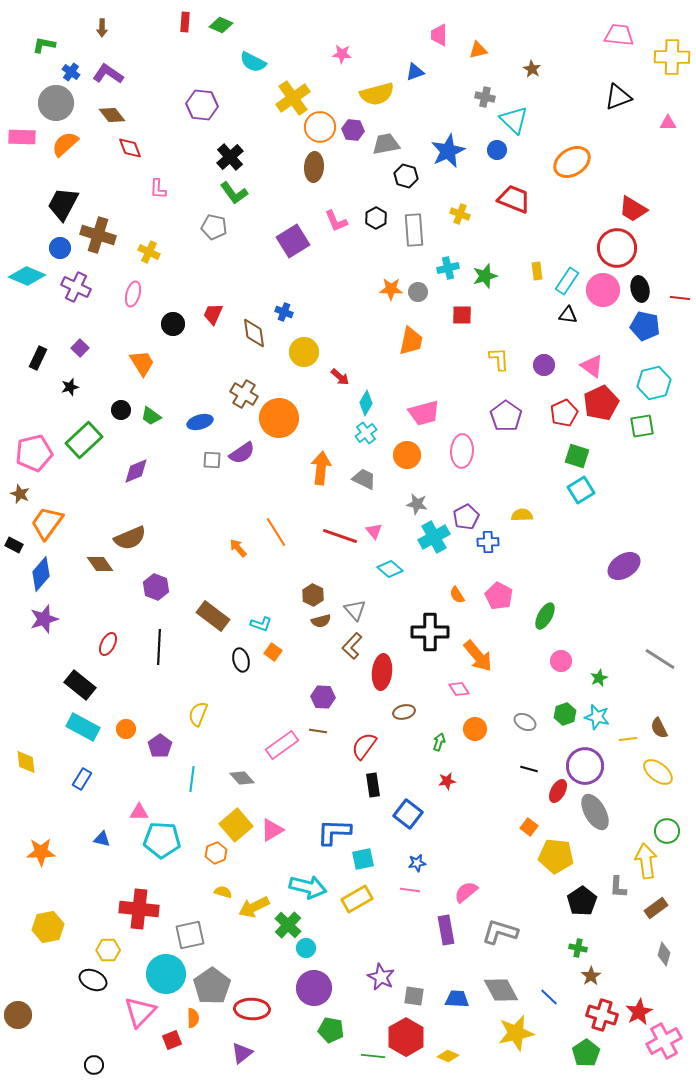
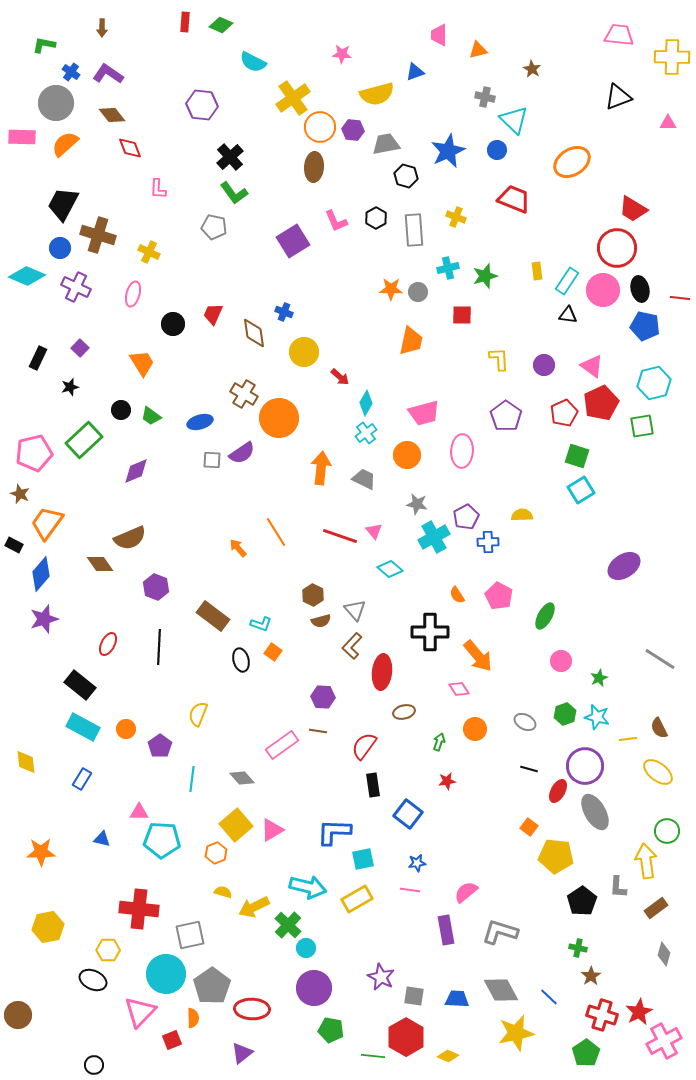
yellow cross at (460, 214): moved 4 px left, 3 px down
